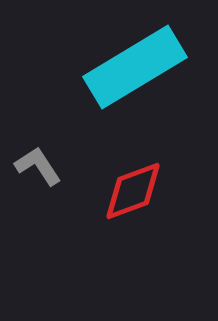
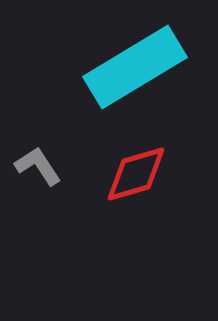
red diamond: moved 3 px right, 17 px up; rotated 4 degrees clockwise
